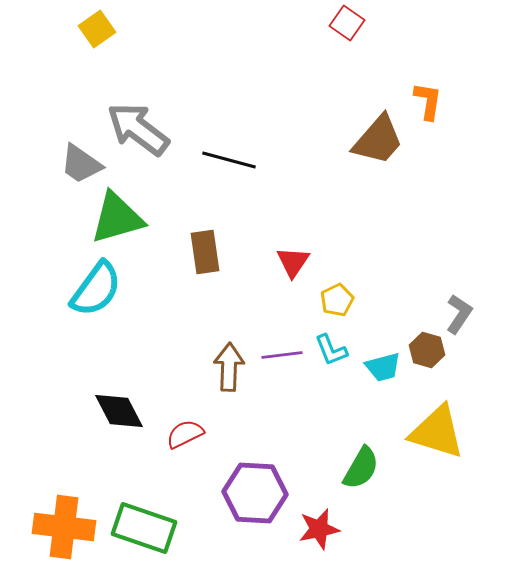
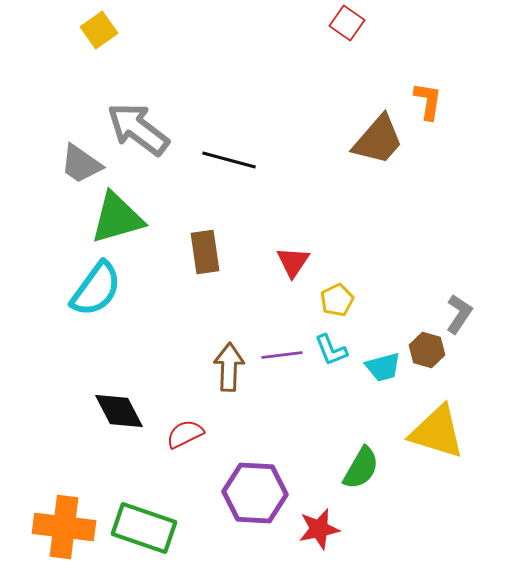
yellow square: moved 2 px right, 1 px down
